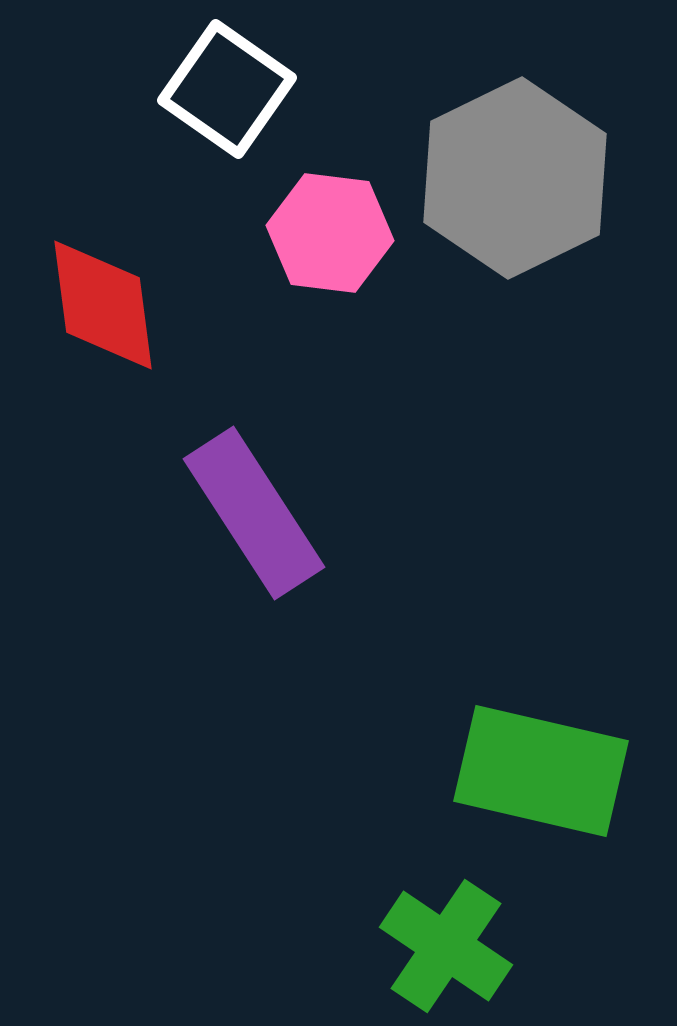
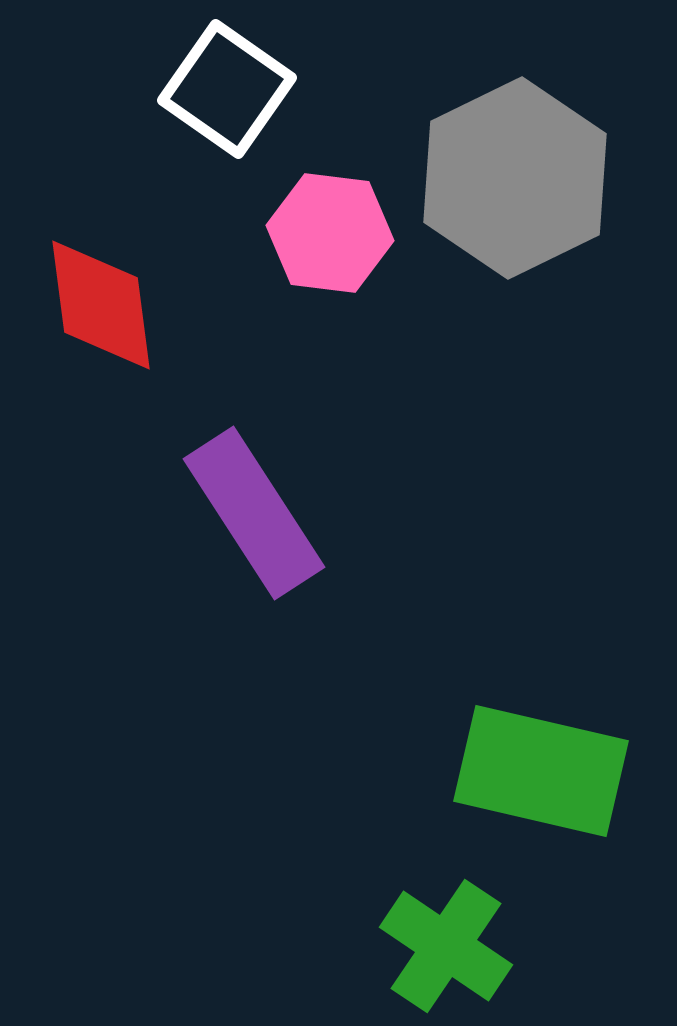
red diamond: moved 2 px left
